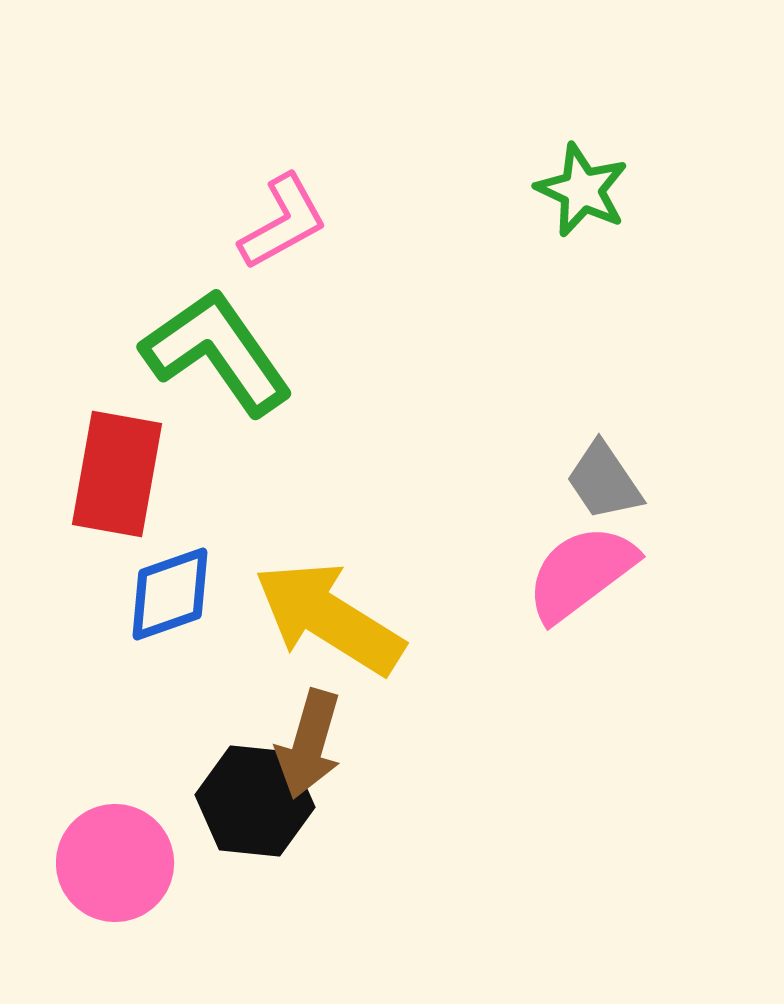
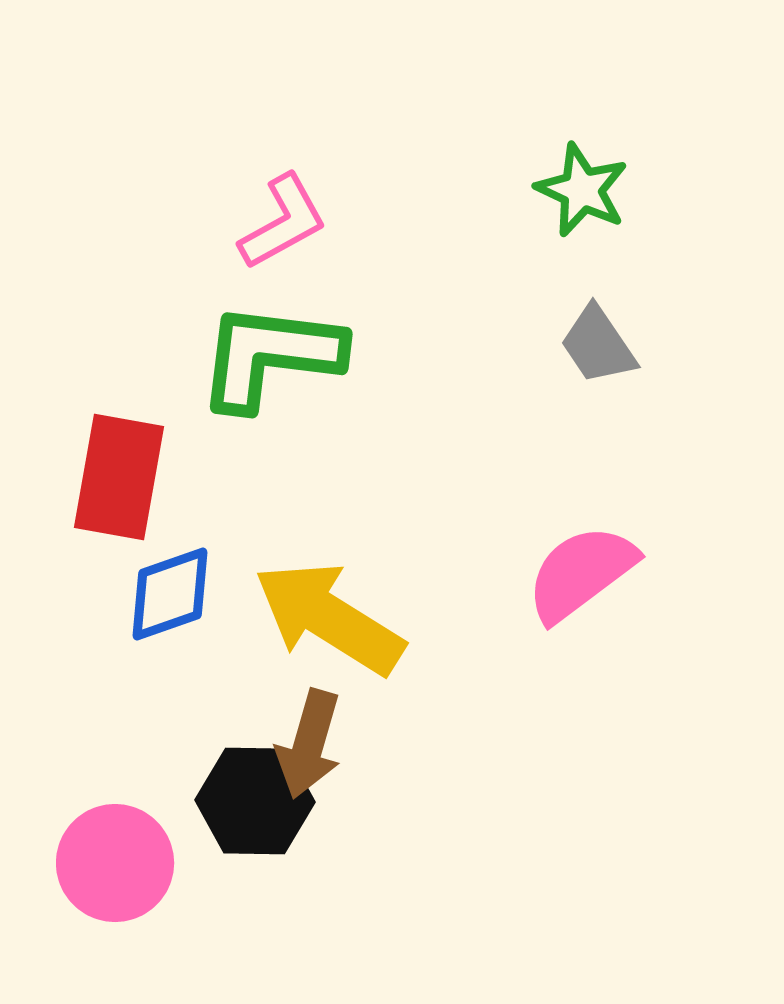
green L-shape: moved 53 px right, 4 px down; rotated 48 degrees counterclockwise
red rectangle: moved 2 px right, 3 px down
gray trapezoid: moved 6 px left, 136 px up
black hexagon: rotated 5 degrees counterclockwise
